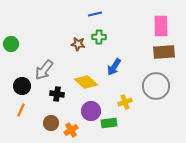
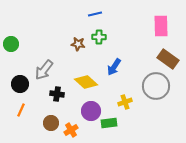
brown rectangle: moved 4 px right, 7 px down; rotated 40 degrees clockwise
black circle: moved 2 px left, 2 px up
